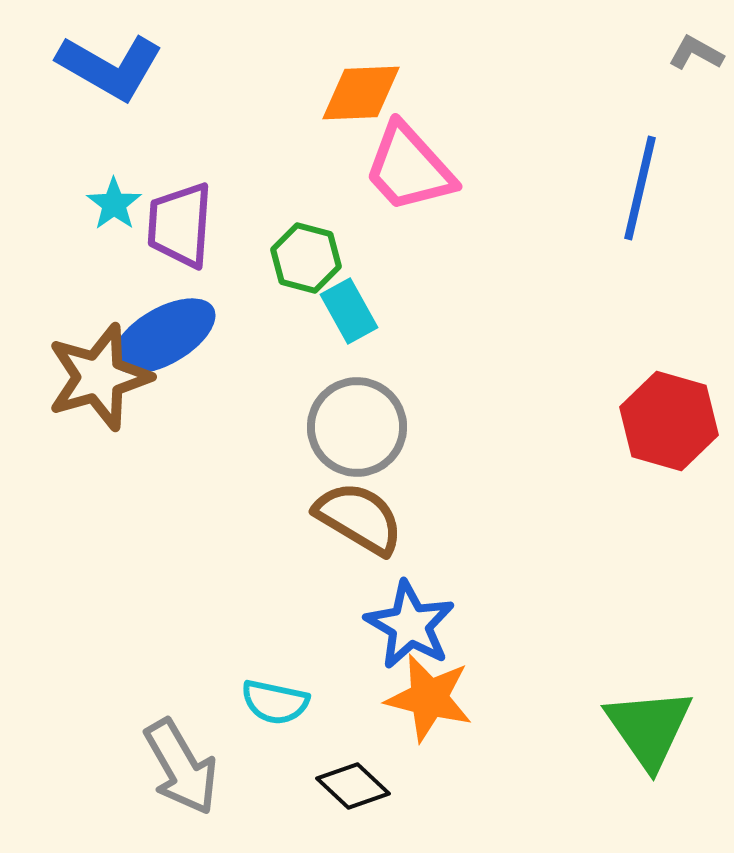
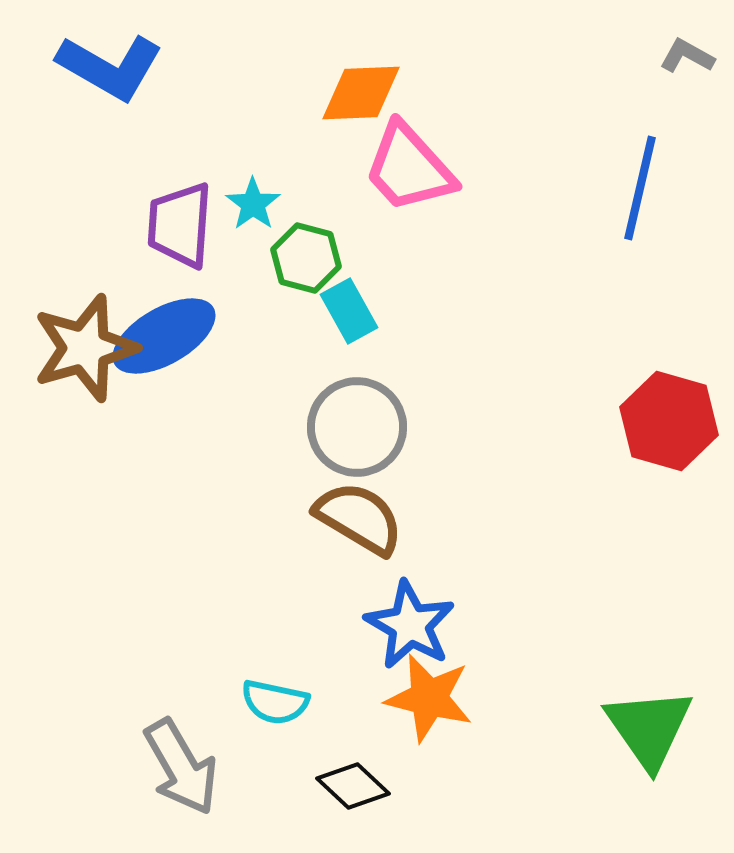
gray L-shape: moved 9 px left, 3 px down
cyan star: moved 139 px right
brown star: moved 14 px left, 29 px up
